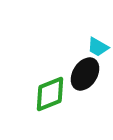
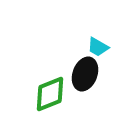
black ellipse: rotated 12 degrees counterclockwise
